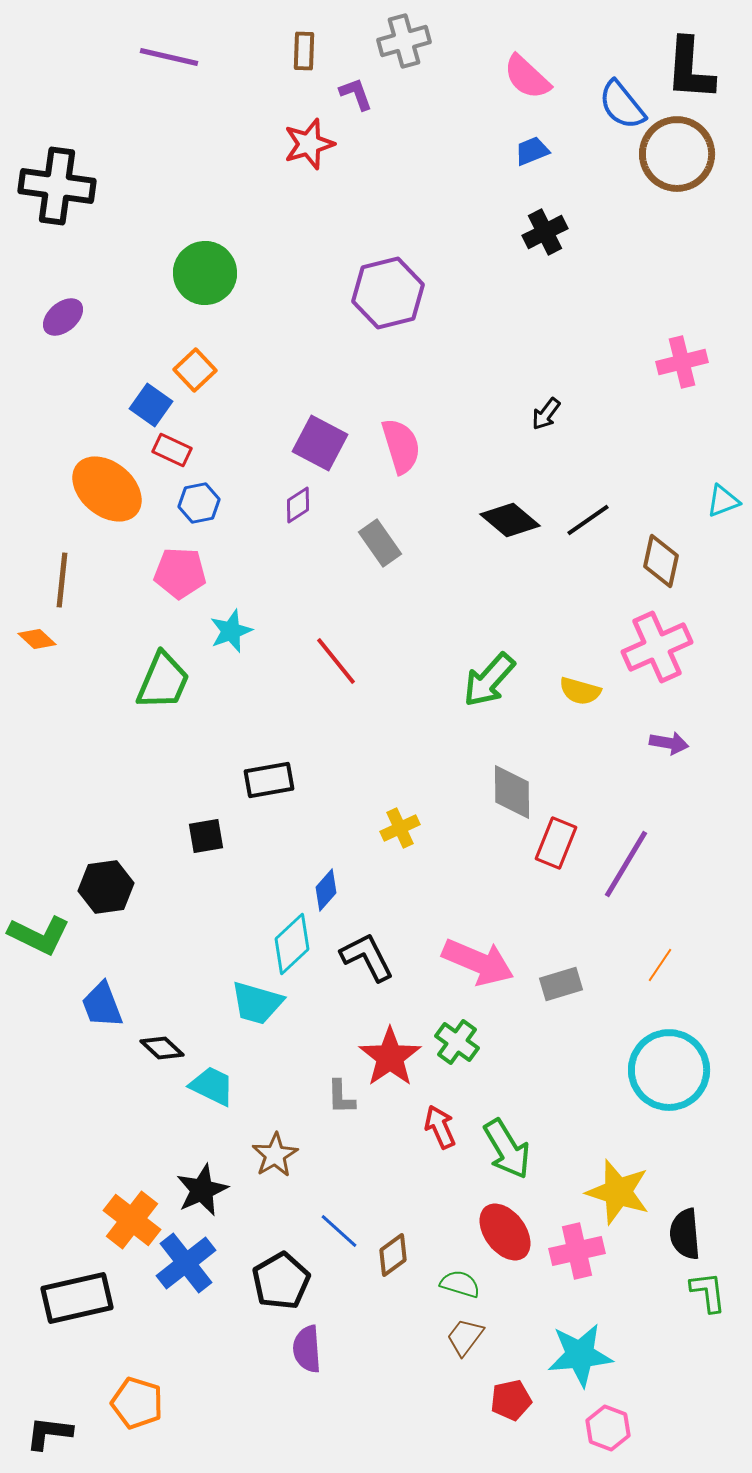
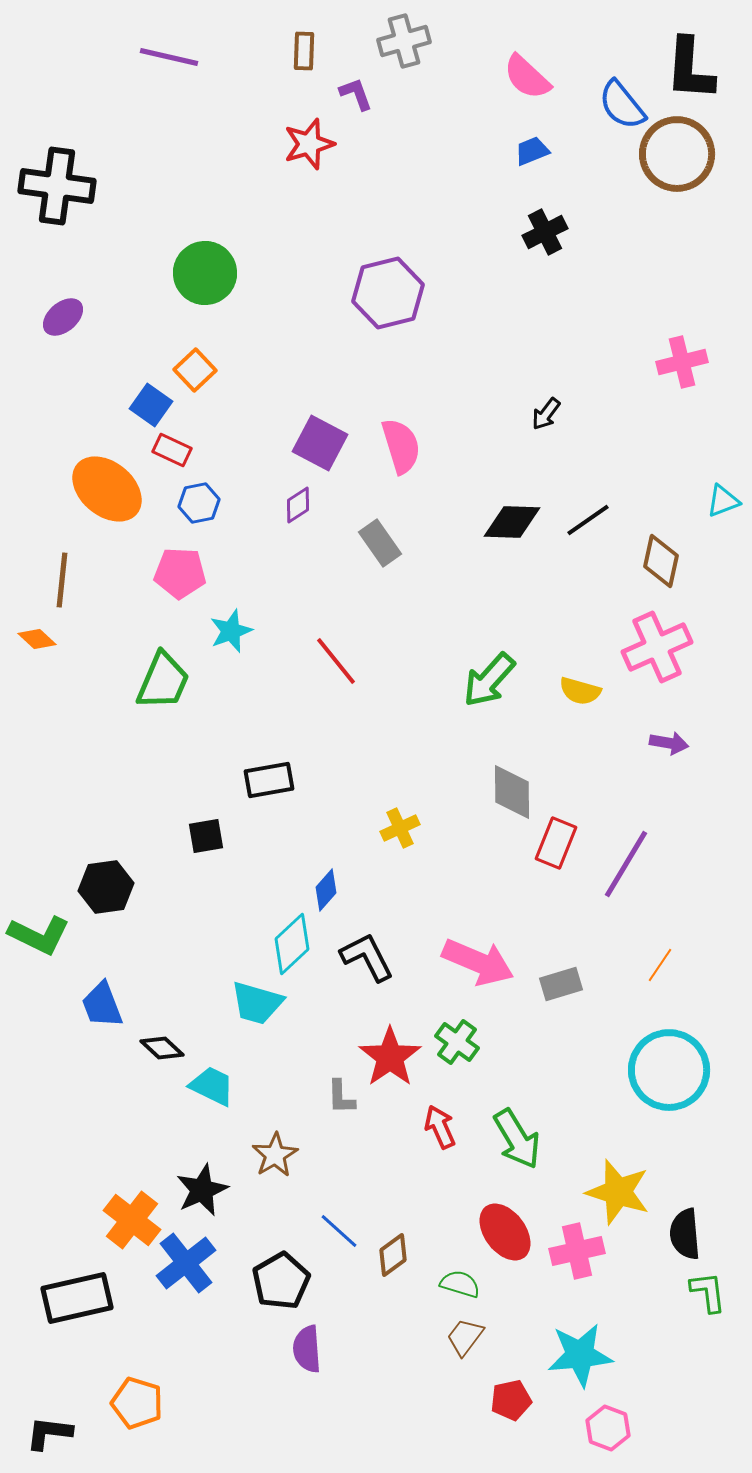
black diamond at (510, 520): moved 2 px right, 2 px down; rotated 38 degrees counterclockwise
green arrow at (507, 1149): moved 10 px right, 10 px up
